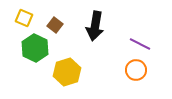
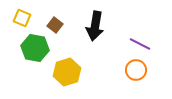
yellow square: moved 2 px left
green hexagon: rotated 16 degrees counterclockwise
